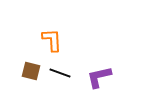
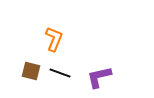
orange L-shape: moved 2 px right, 1 px up; rotated 25 degrees clockwise
